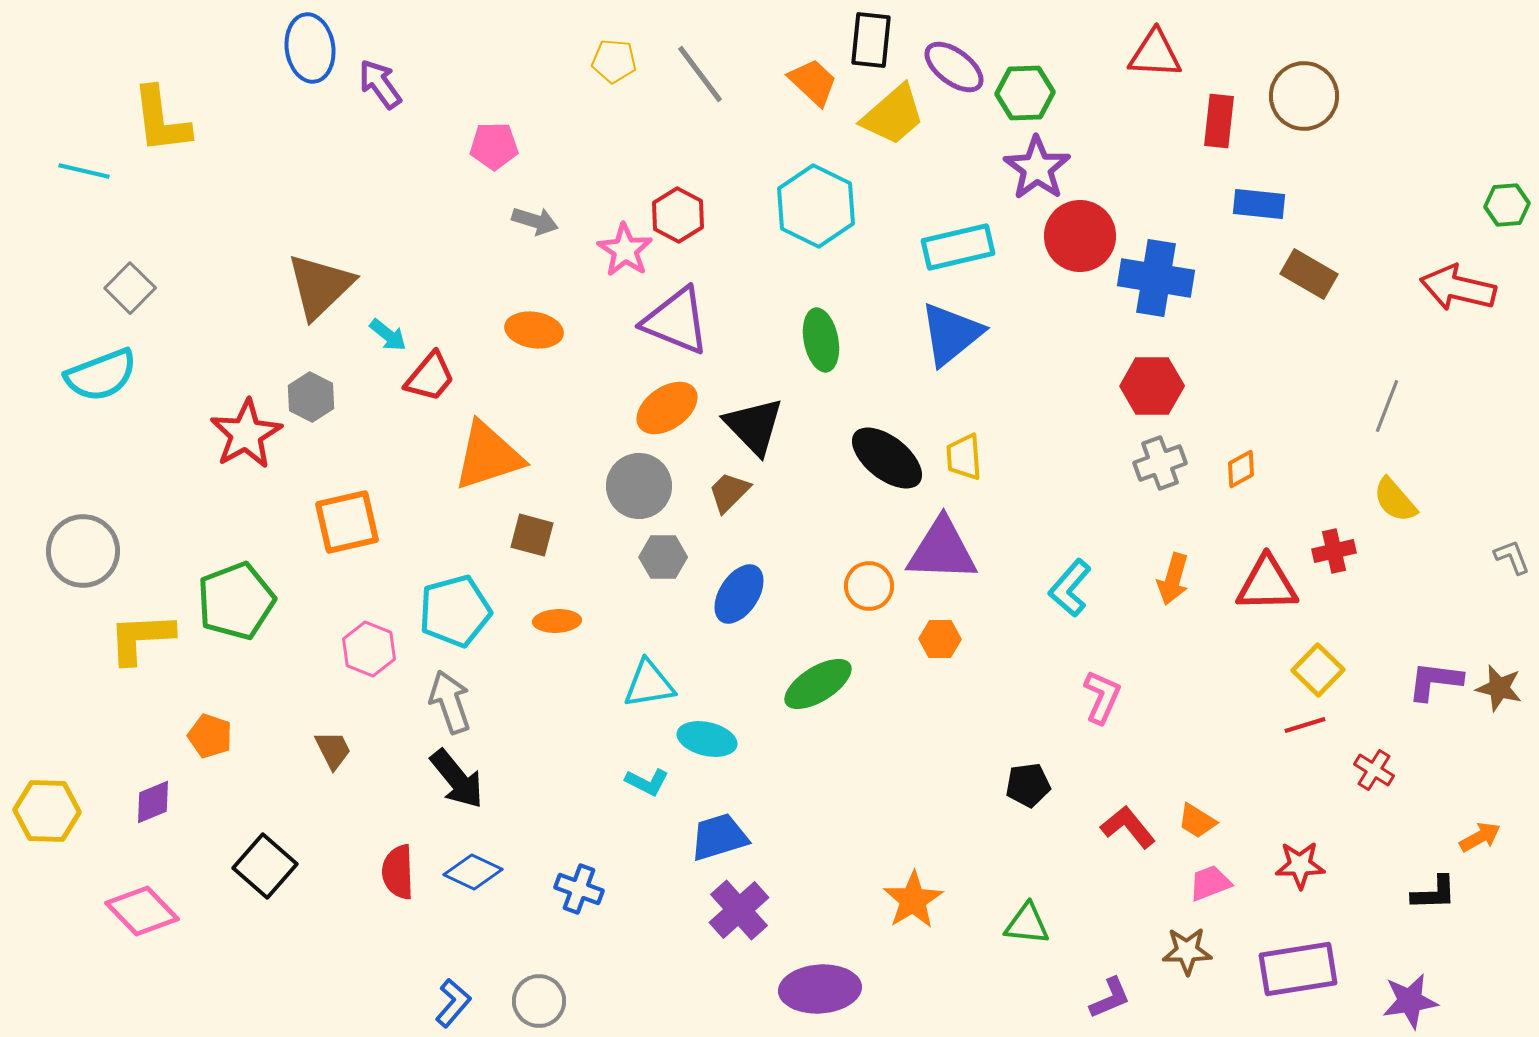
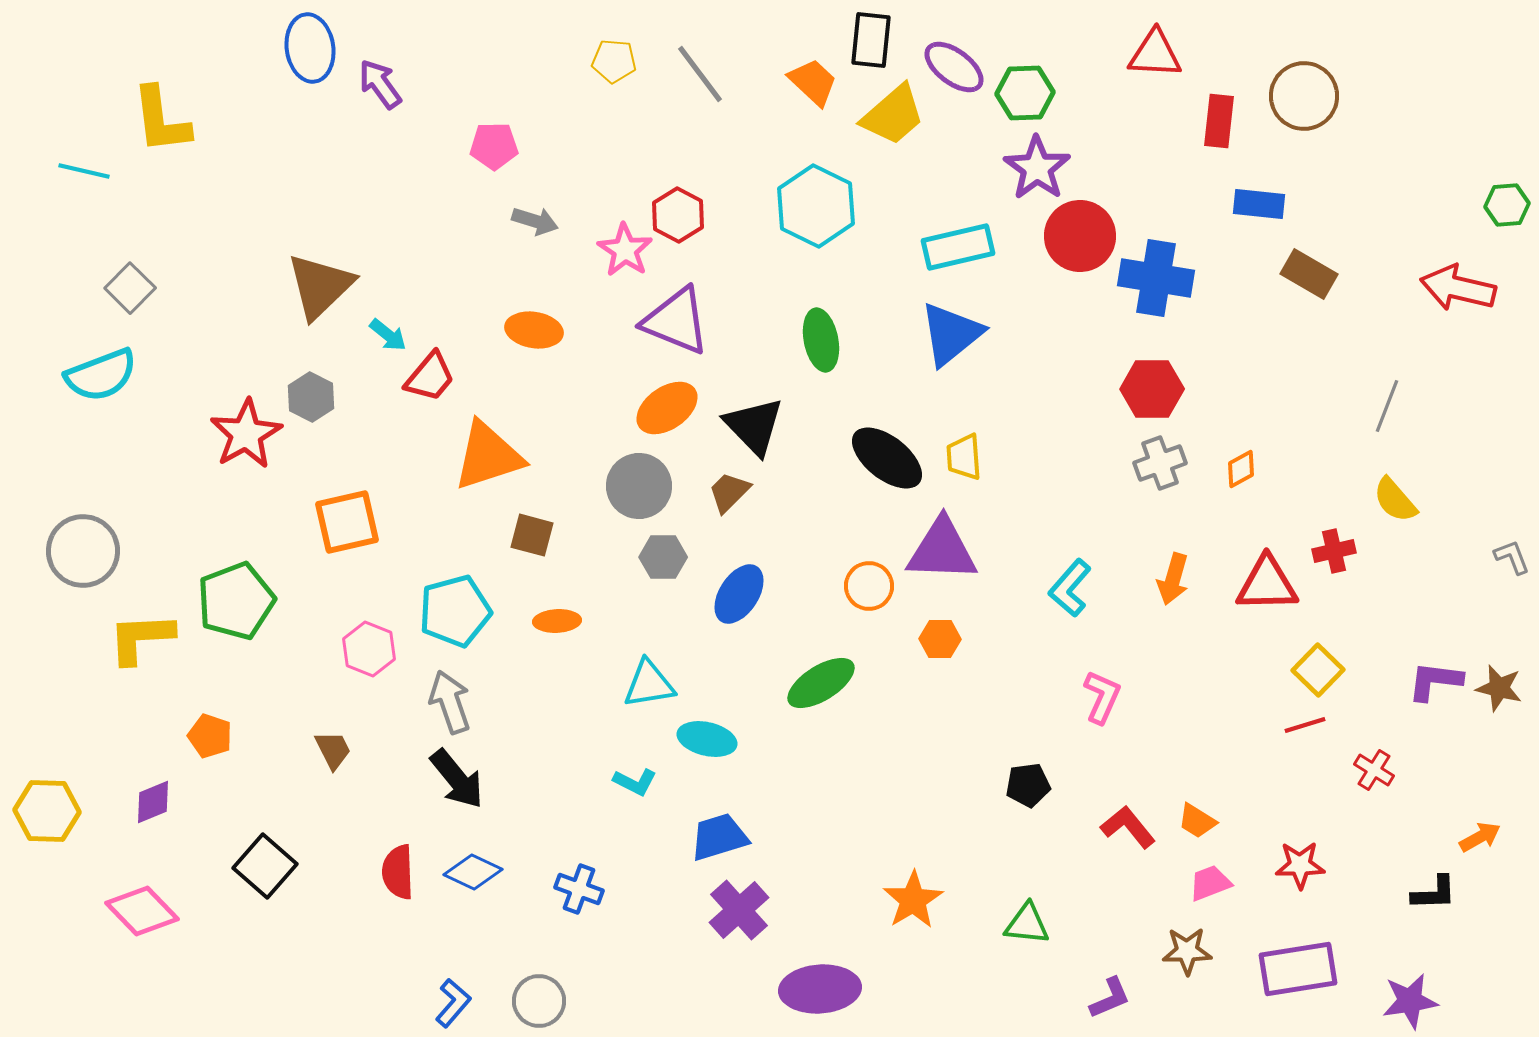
red hexagon at (1152, 386): moved 3 px down
green ellipse at (818, 684): moved 3 px right, 1 px up
cyan L-shape at (647, 782): moved 12 px left
